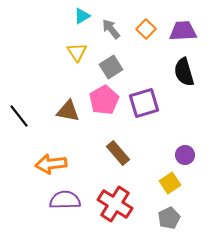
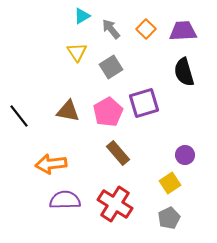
pink pentagon: moved 4 px right, 12 px down
